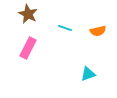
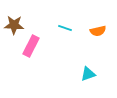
brown star: moved 14 px left, 11 px down; rotated 24 degrees counterclockwise
pink rectangle: moved 3 px right, 2 px up
